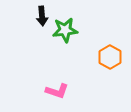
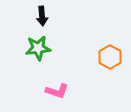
green star: moved 27 px left, 18 px down
